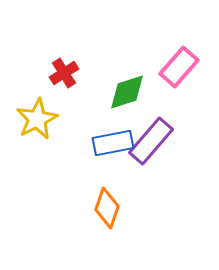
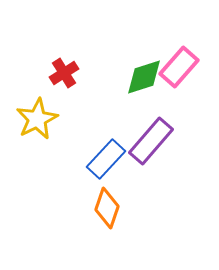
green diamond: moved 17 px right, 15 px up
blue rectangle: moved 7 px left, 16 px down; rotated 36 degrees counterclockwise
